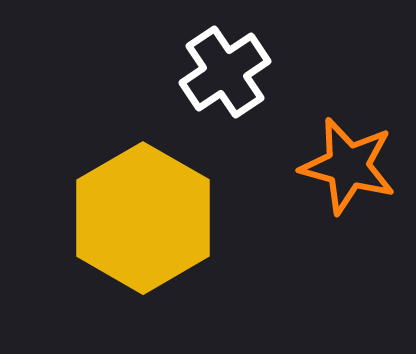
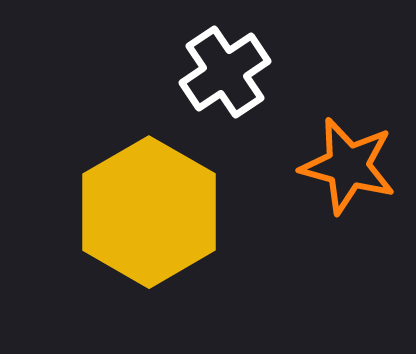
yellow hexagon: moved 6 px right, 6 px up
